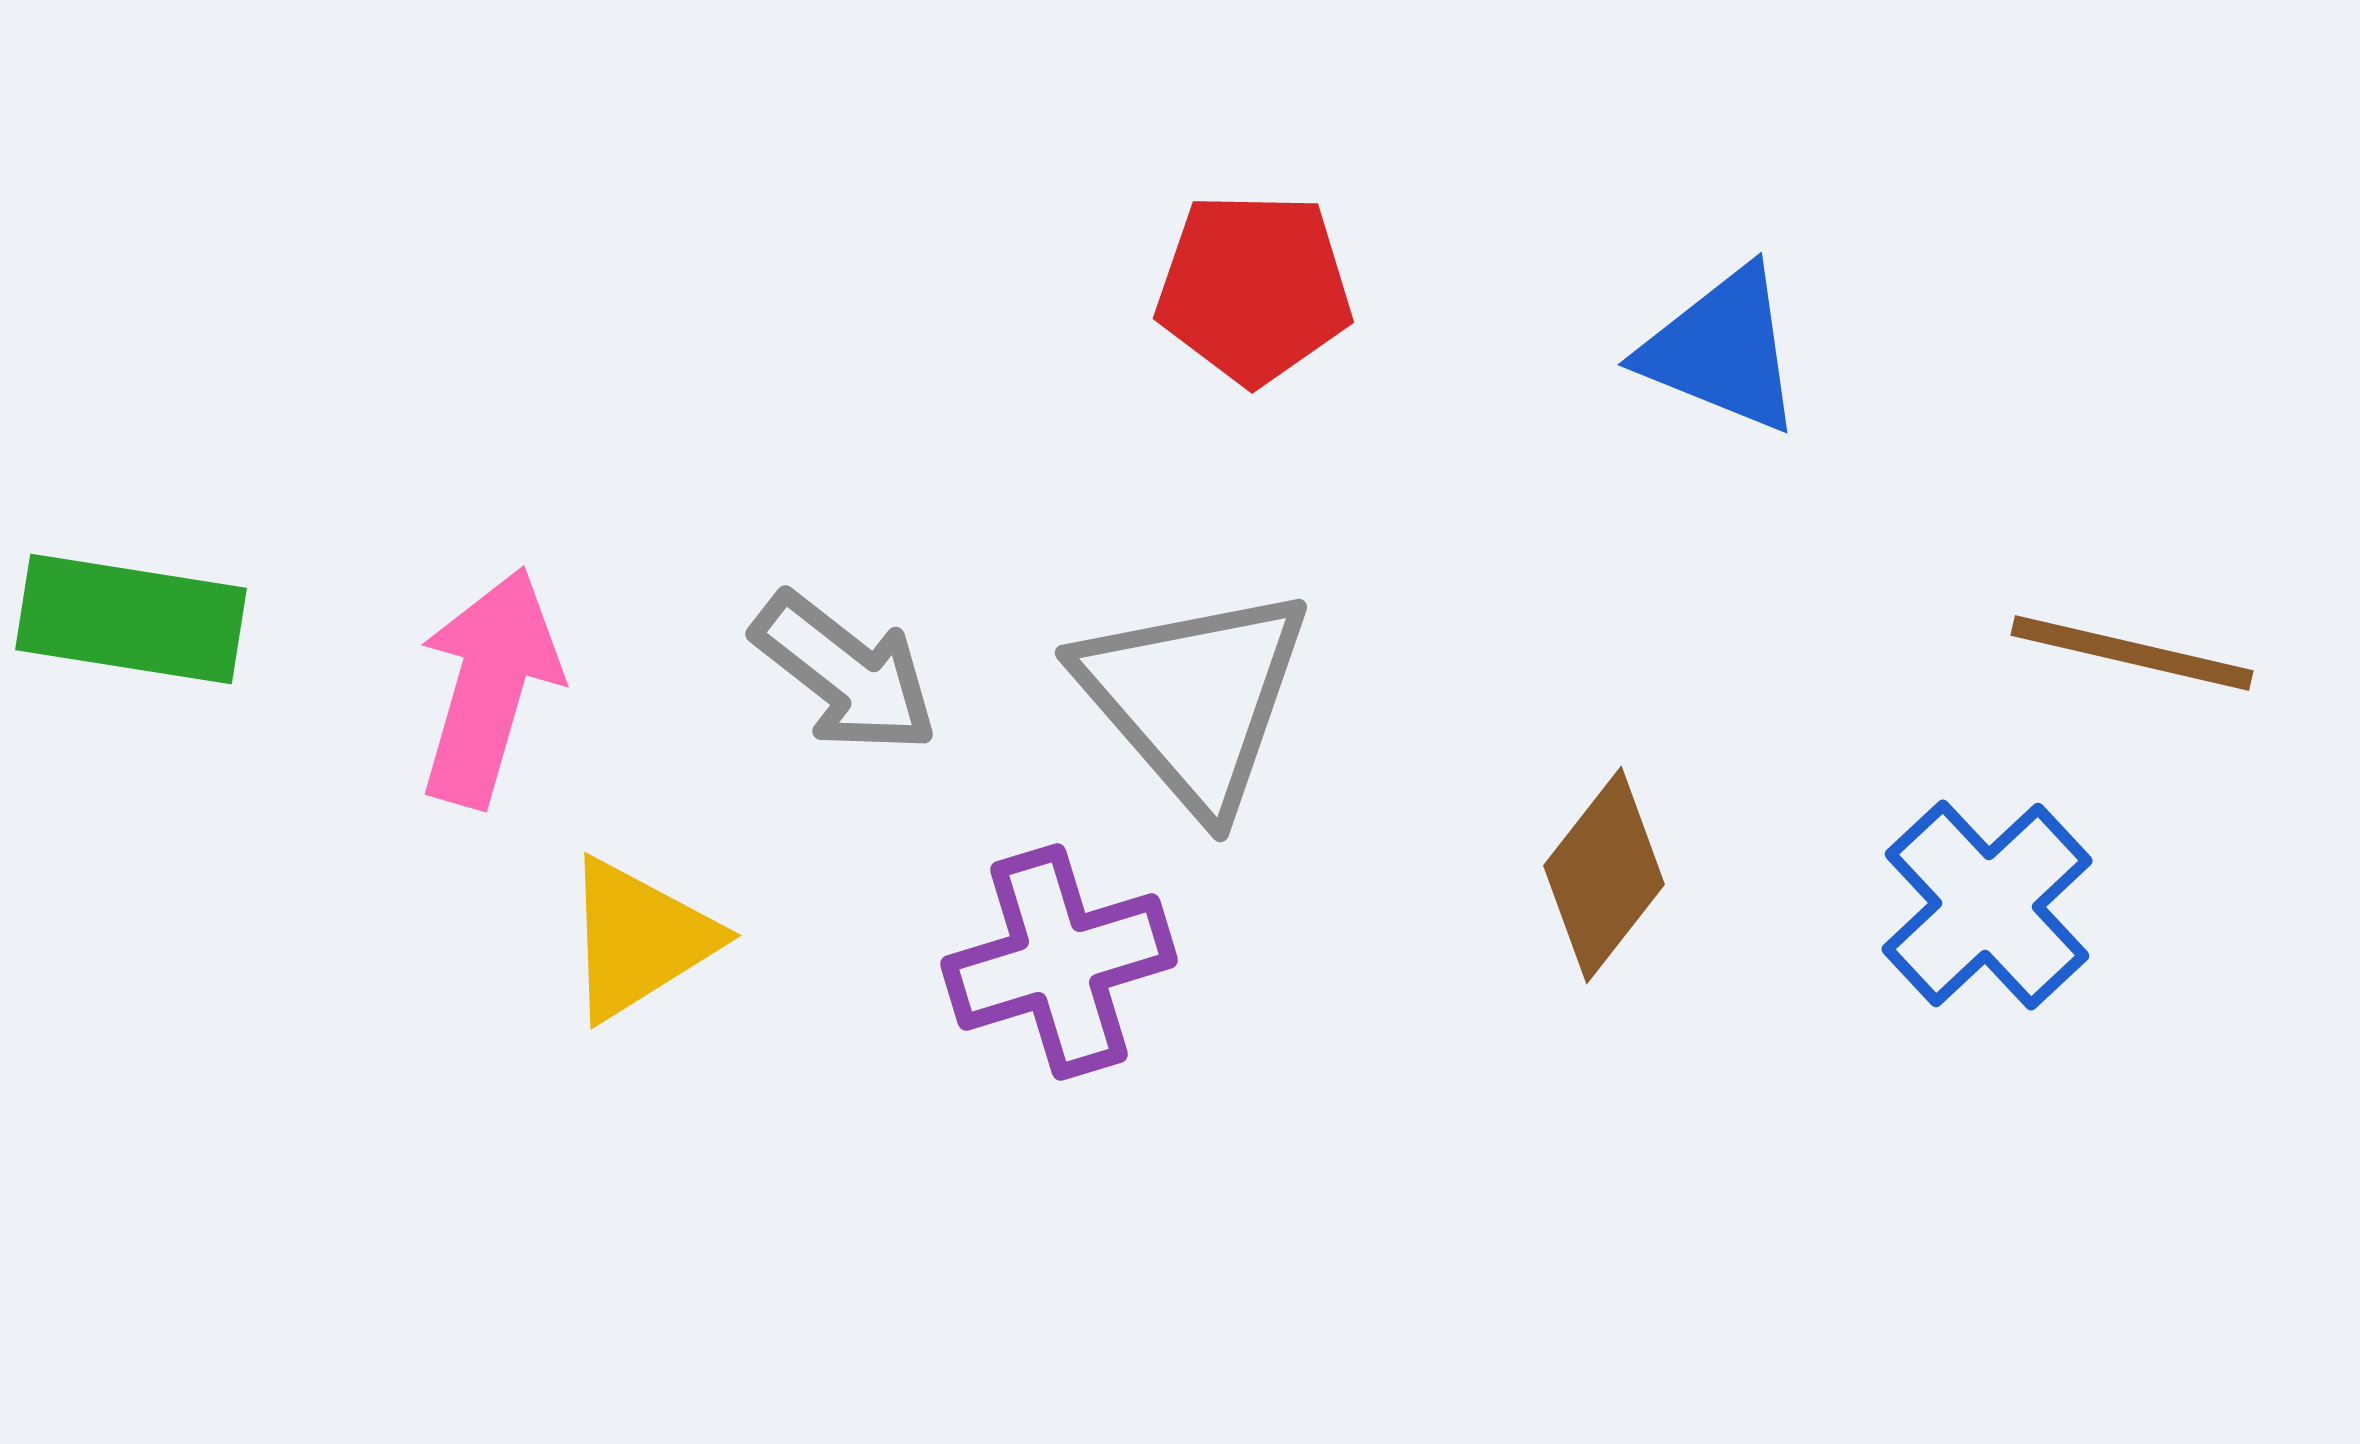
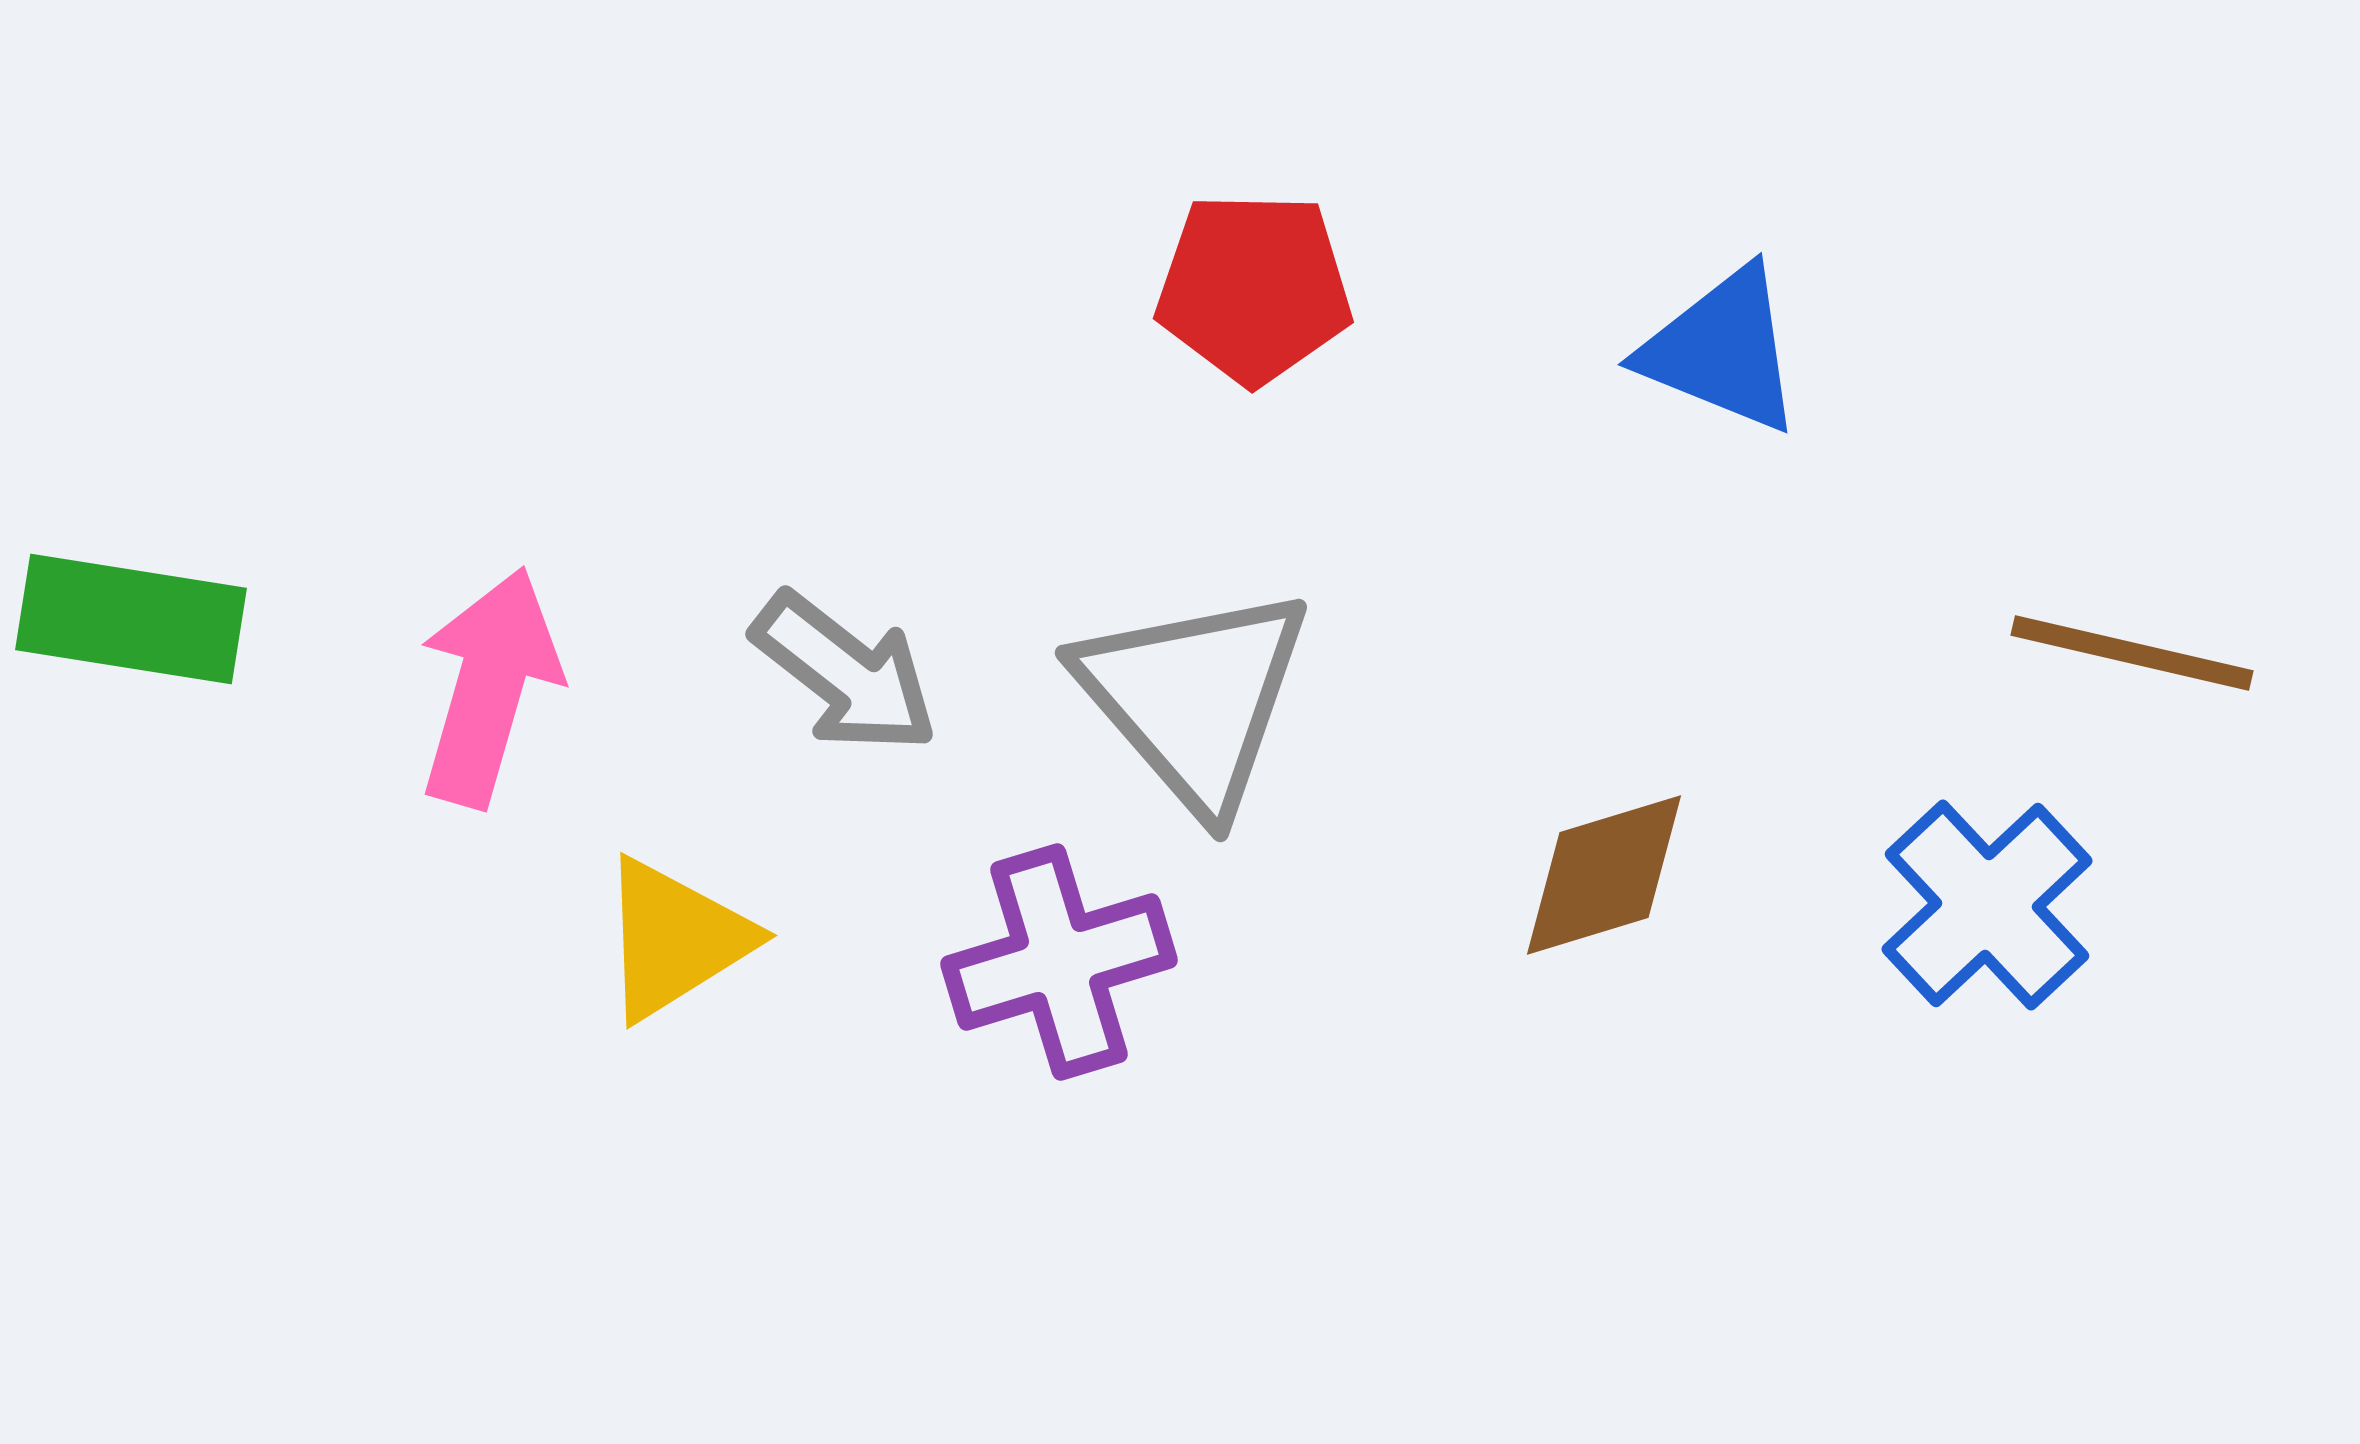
brown diamond: rotated 35 degrees clockwise
yellow triangle: moved 36 px right
